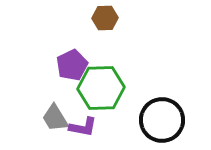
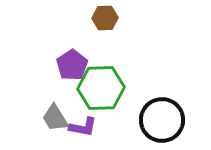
purple pentagon: rotated 8 degrees counterclockwise
